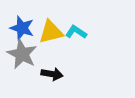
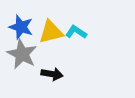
blue star: moved 1 px left, 1 px up
